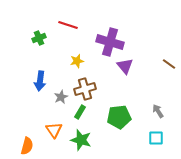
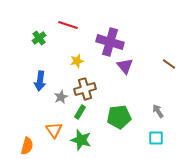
green cross: rotated 16 degrees counterclockwise
